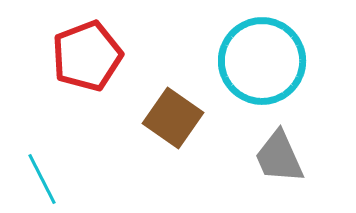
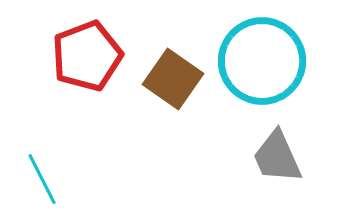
brown square: moved 39 px up
gray trapezoid: moved 2 px left
